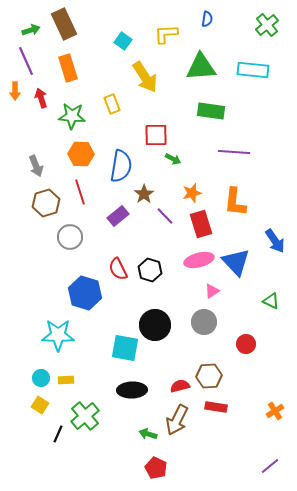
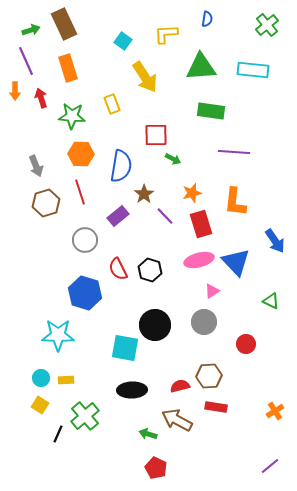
gray circle at (70, 237): moved 15 px right, 3 px down
brown arrow at (177, 420): rotated 92 degrees clockwise
